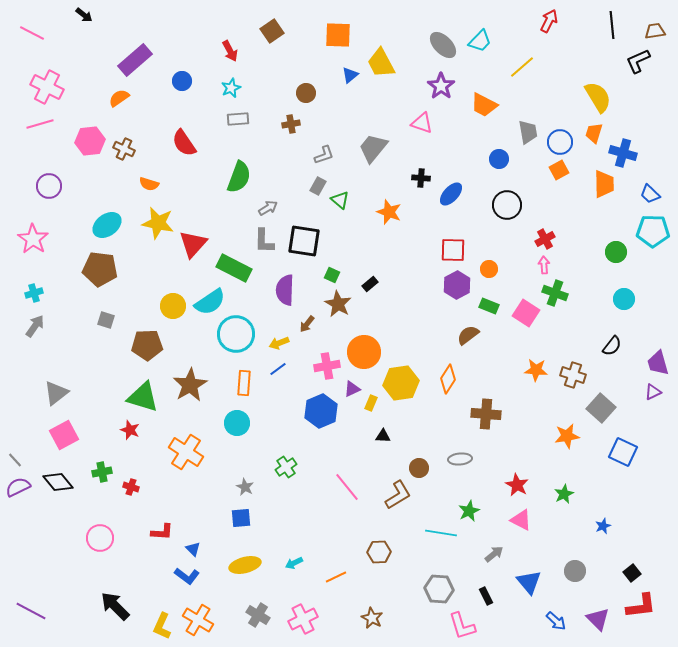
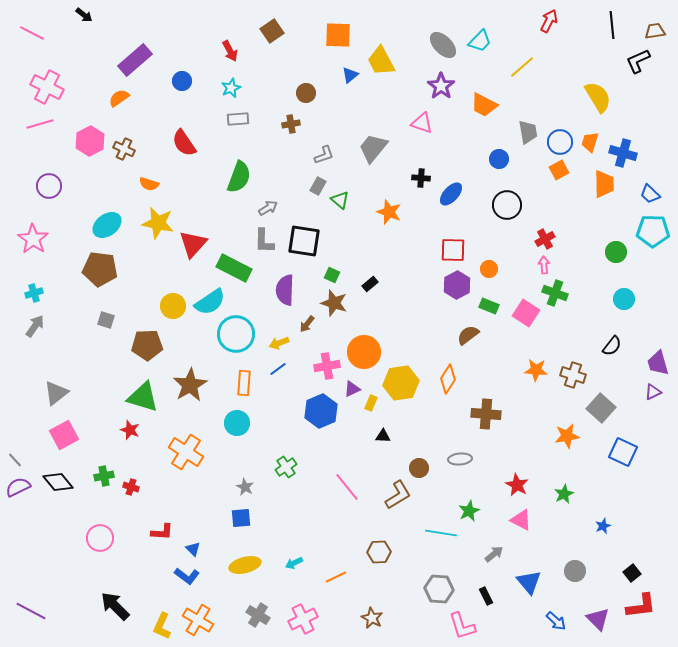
yellow trapezoid at (381, 63): moved 2 px up
orange trapezoid at (594, 133): moved 4 px left, 9 px down
pink hexagon at (90, 141): rotated 20 degrees counterclockwise
brown star at (338, 304): moved 4 px left, 1 px up; rotated 12 degrees counterclockwise
green cross at (102, 472): moved 2 px right, 4 px down
